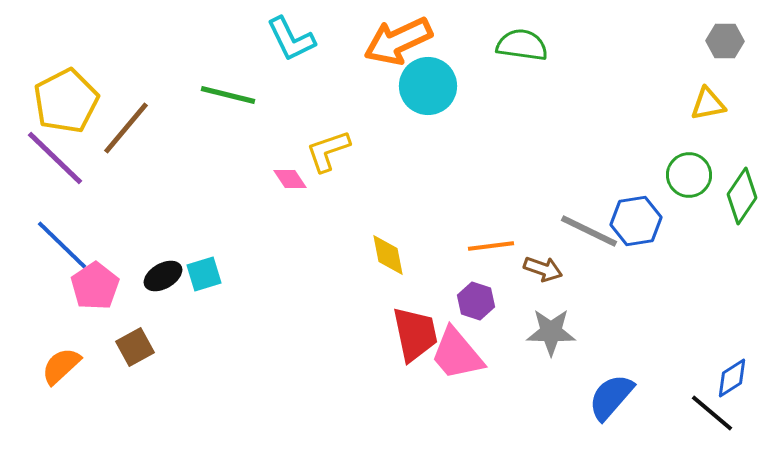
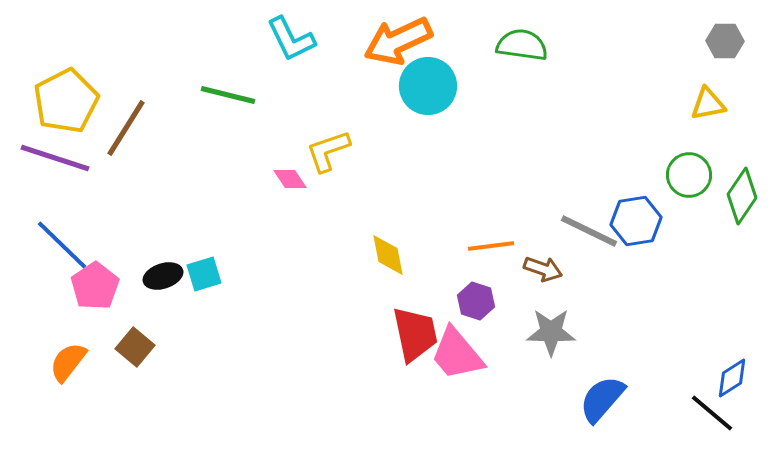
brown line: rotated 8 degrees counterclockwise
purple line: rotated 26 degrees counterclockwise
black ellipse: rotated 12 degrees clockwise
brown square: rotated 21 degrees counterclockwise
orange semicircle: moved 7 px right, 4 px up; rotated 9 degrees counterclockwise
blue semicircle: moved 9 px left, 2 px down
